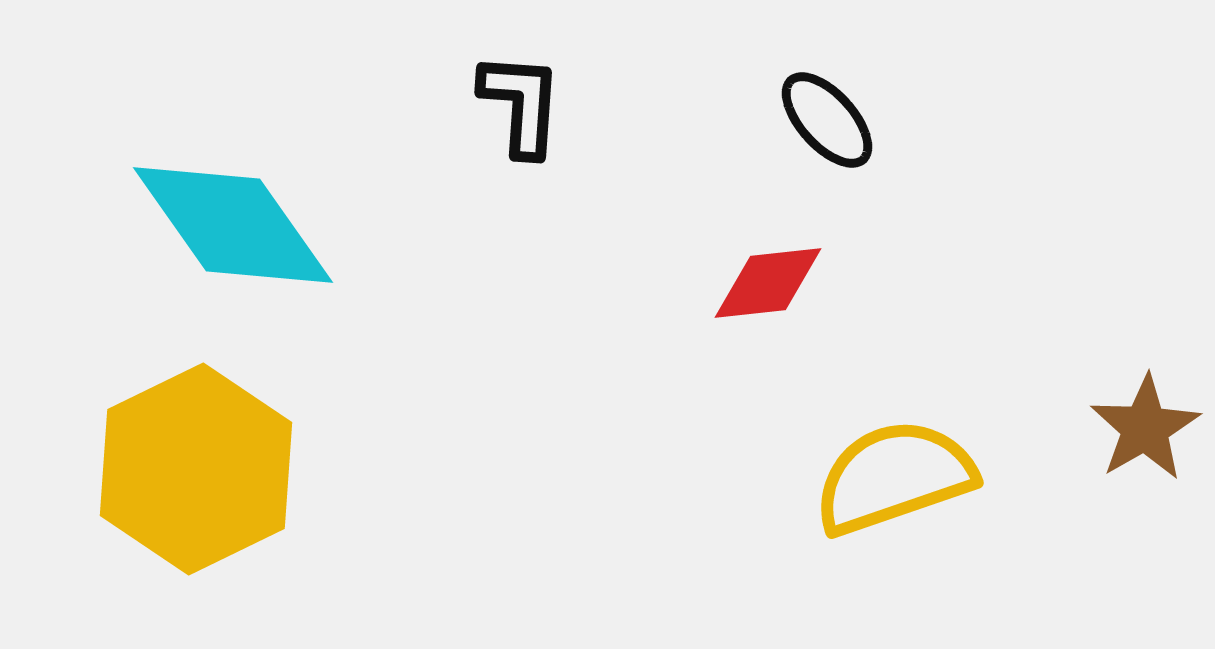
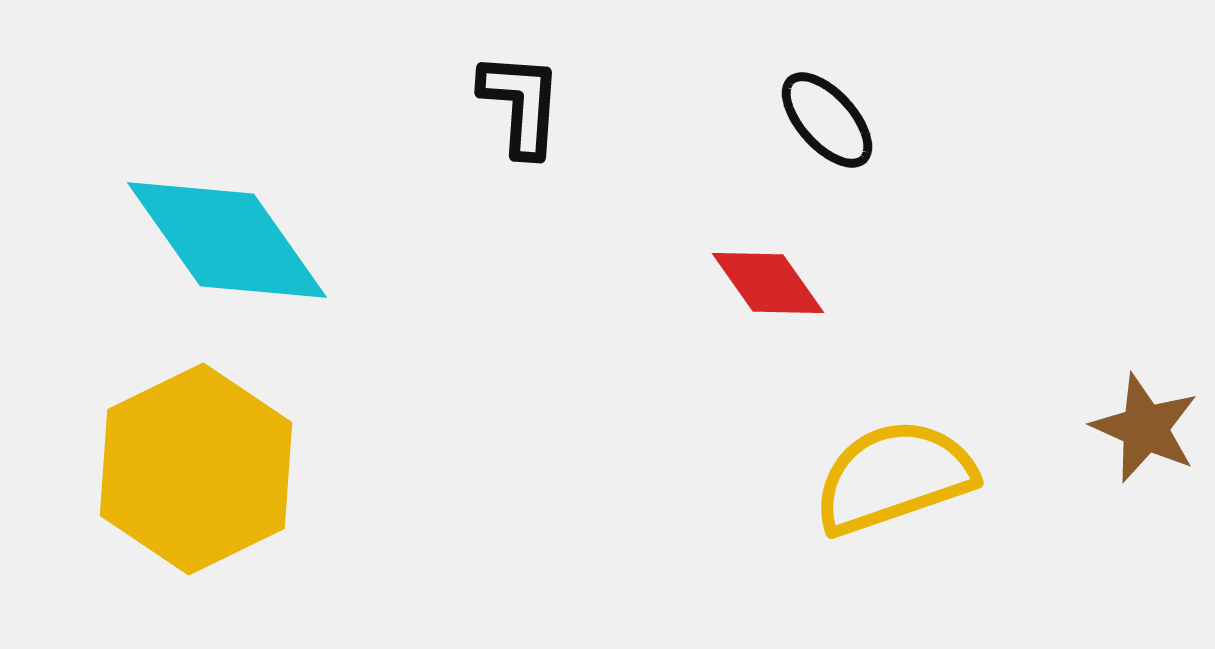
cyan diamond: moved 6 px left, 15 px down
red diamond: rotated 61 degrees clockwise
brown star: rotated 18 degrees counterclockwise
